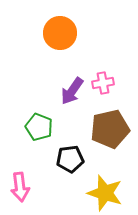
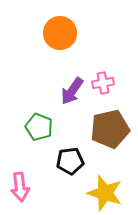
black pentagon: moved 2 px down
